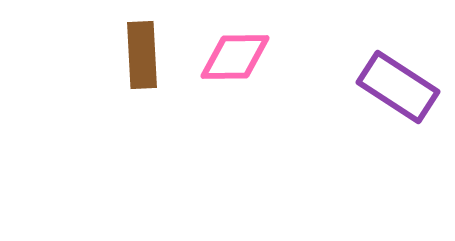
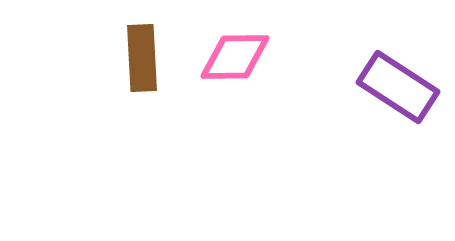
brown rectangle: moved 3 px down
